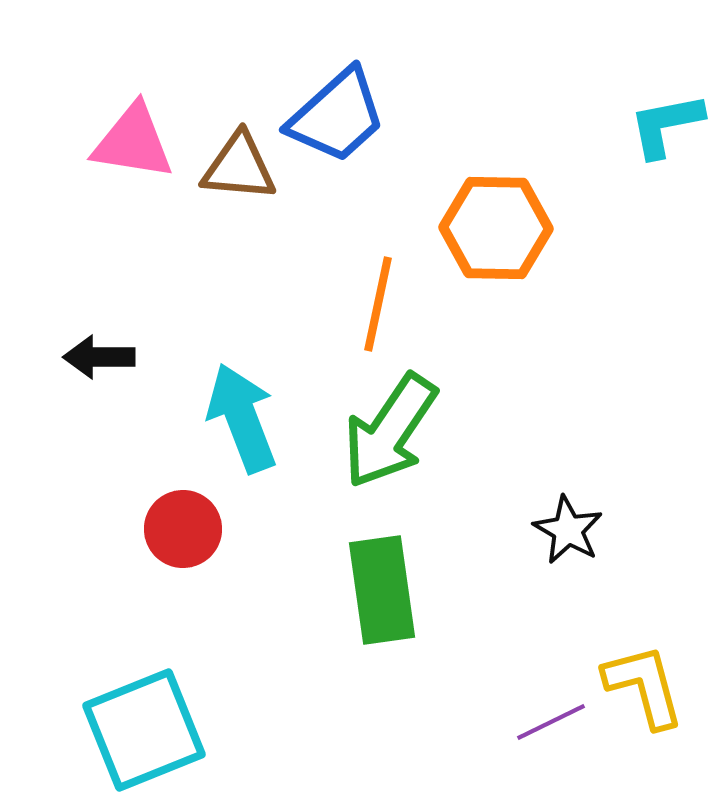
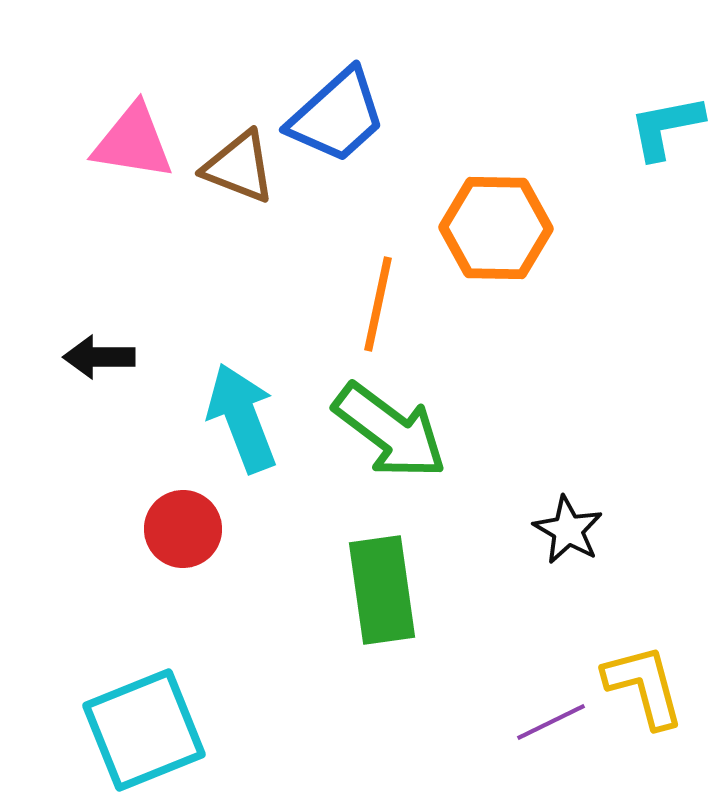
cyan L-shape: moved 2 px down
brown triangle: rotated 16 degrees clockwise
green arrow: rotated 87 degrees counterclockwise
